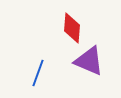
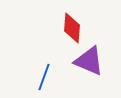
blue line: moved 6 px right, 4 px down
